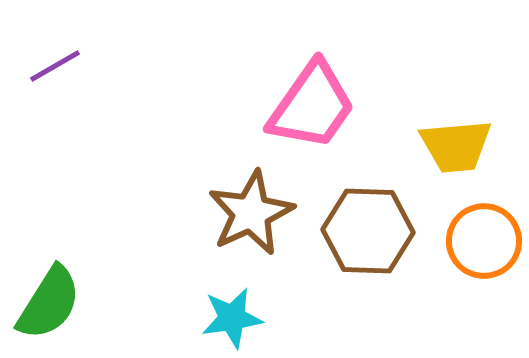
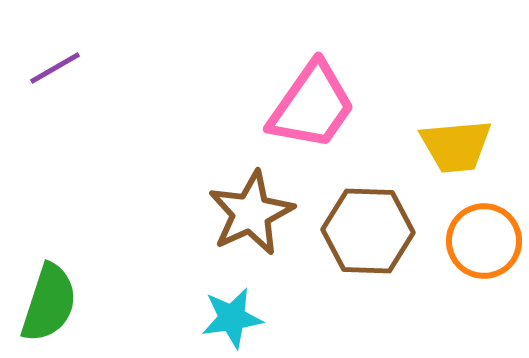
purple line: moved 2 px down
green semicircle: rotated 14 degrees counterclockwise
